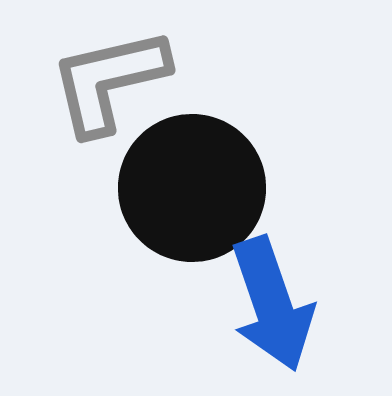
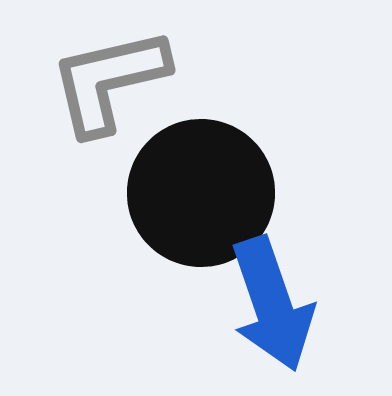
black circle: moved 9 px right, 5 px down
